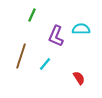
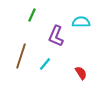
cyan semicircle: moved 7 px up
red semicircle: moved 2 px right, 5 px up
